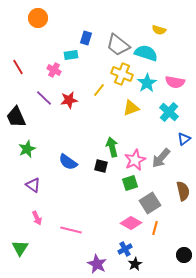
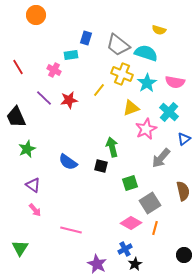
orange circle: moved 2 px left, 3 px up
pink star: moved 11 px right, 31 px up
pink arrow: moved 2 px left, 8 px up; rotated 16 degrees counterclockwise
